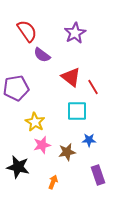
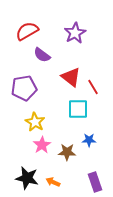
red semicircle: rotated 85 degrees counterclockwise
purple pentagon: moved 8 px right
cyan square: moved 1 px right, 2 px up
pink star: rotated 18 degrees counterclockwise
brown star: rotated 12 degrees clockwise
black star: moved 9 px right, 11 px down
purple rectangle: moved 3 px left, 7 px down
orange arrow: rotated 88 degrees counterclockwise
